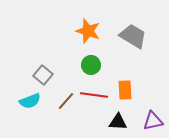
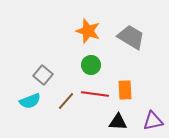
gray trapezoid: moved 2 px left, 1 px down
red line: moved 1 px right, 1 px up
